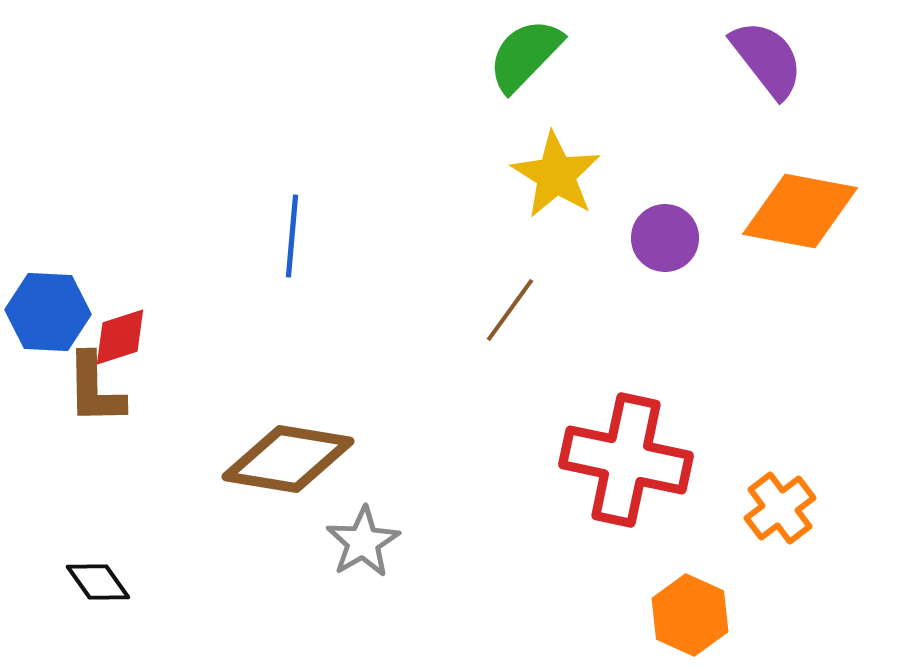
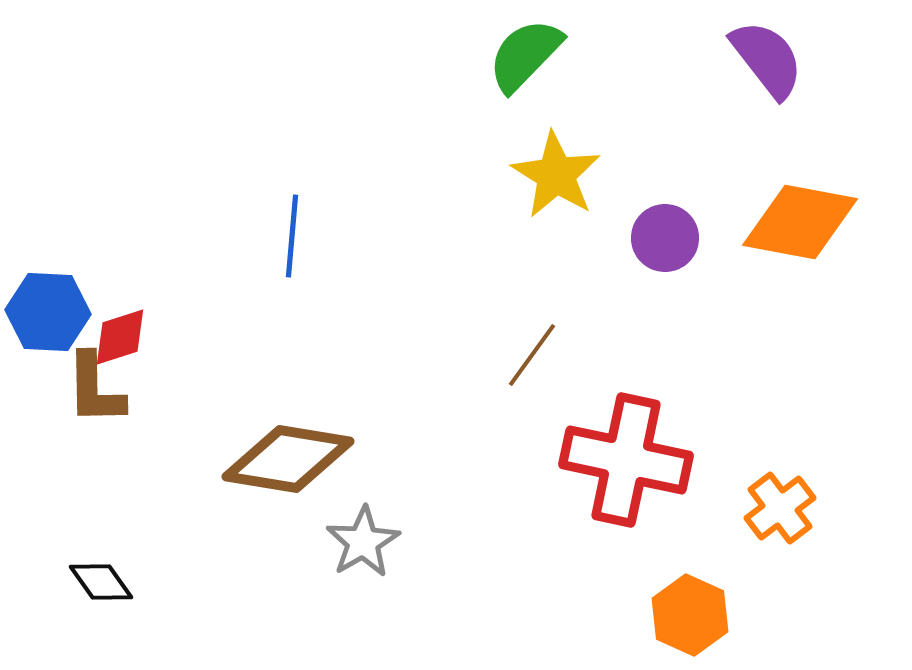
orange diamond: moved 11 px down
brown line: moved 22 px right, 45 px down
black diamond: moved 3 px right
